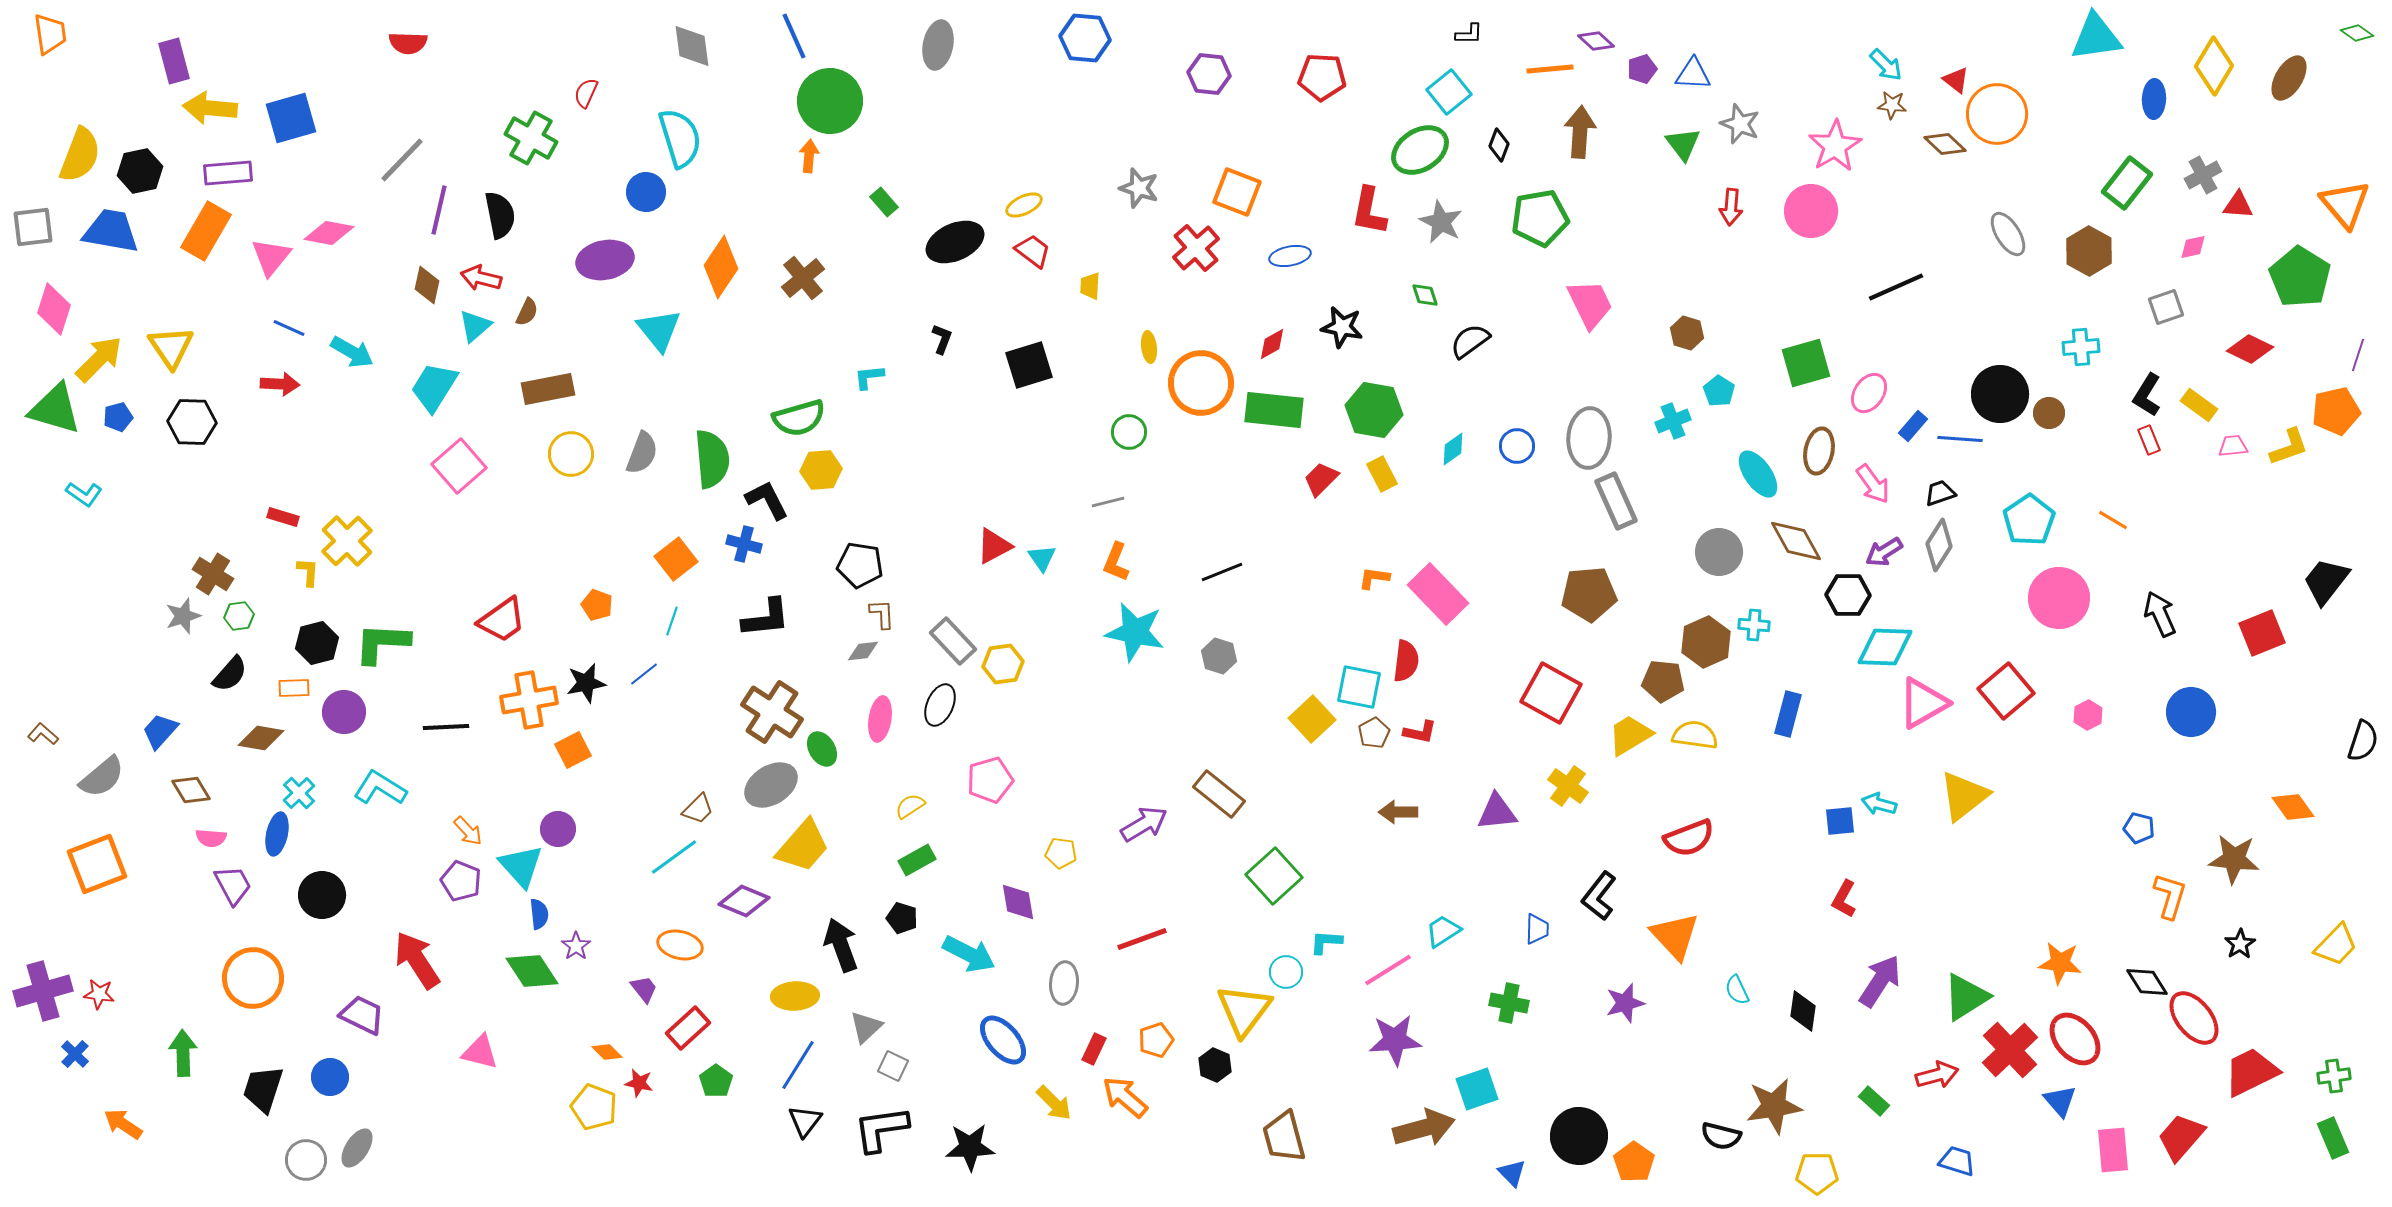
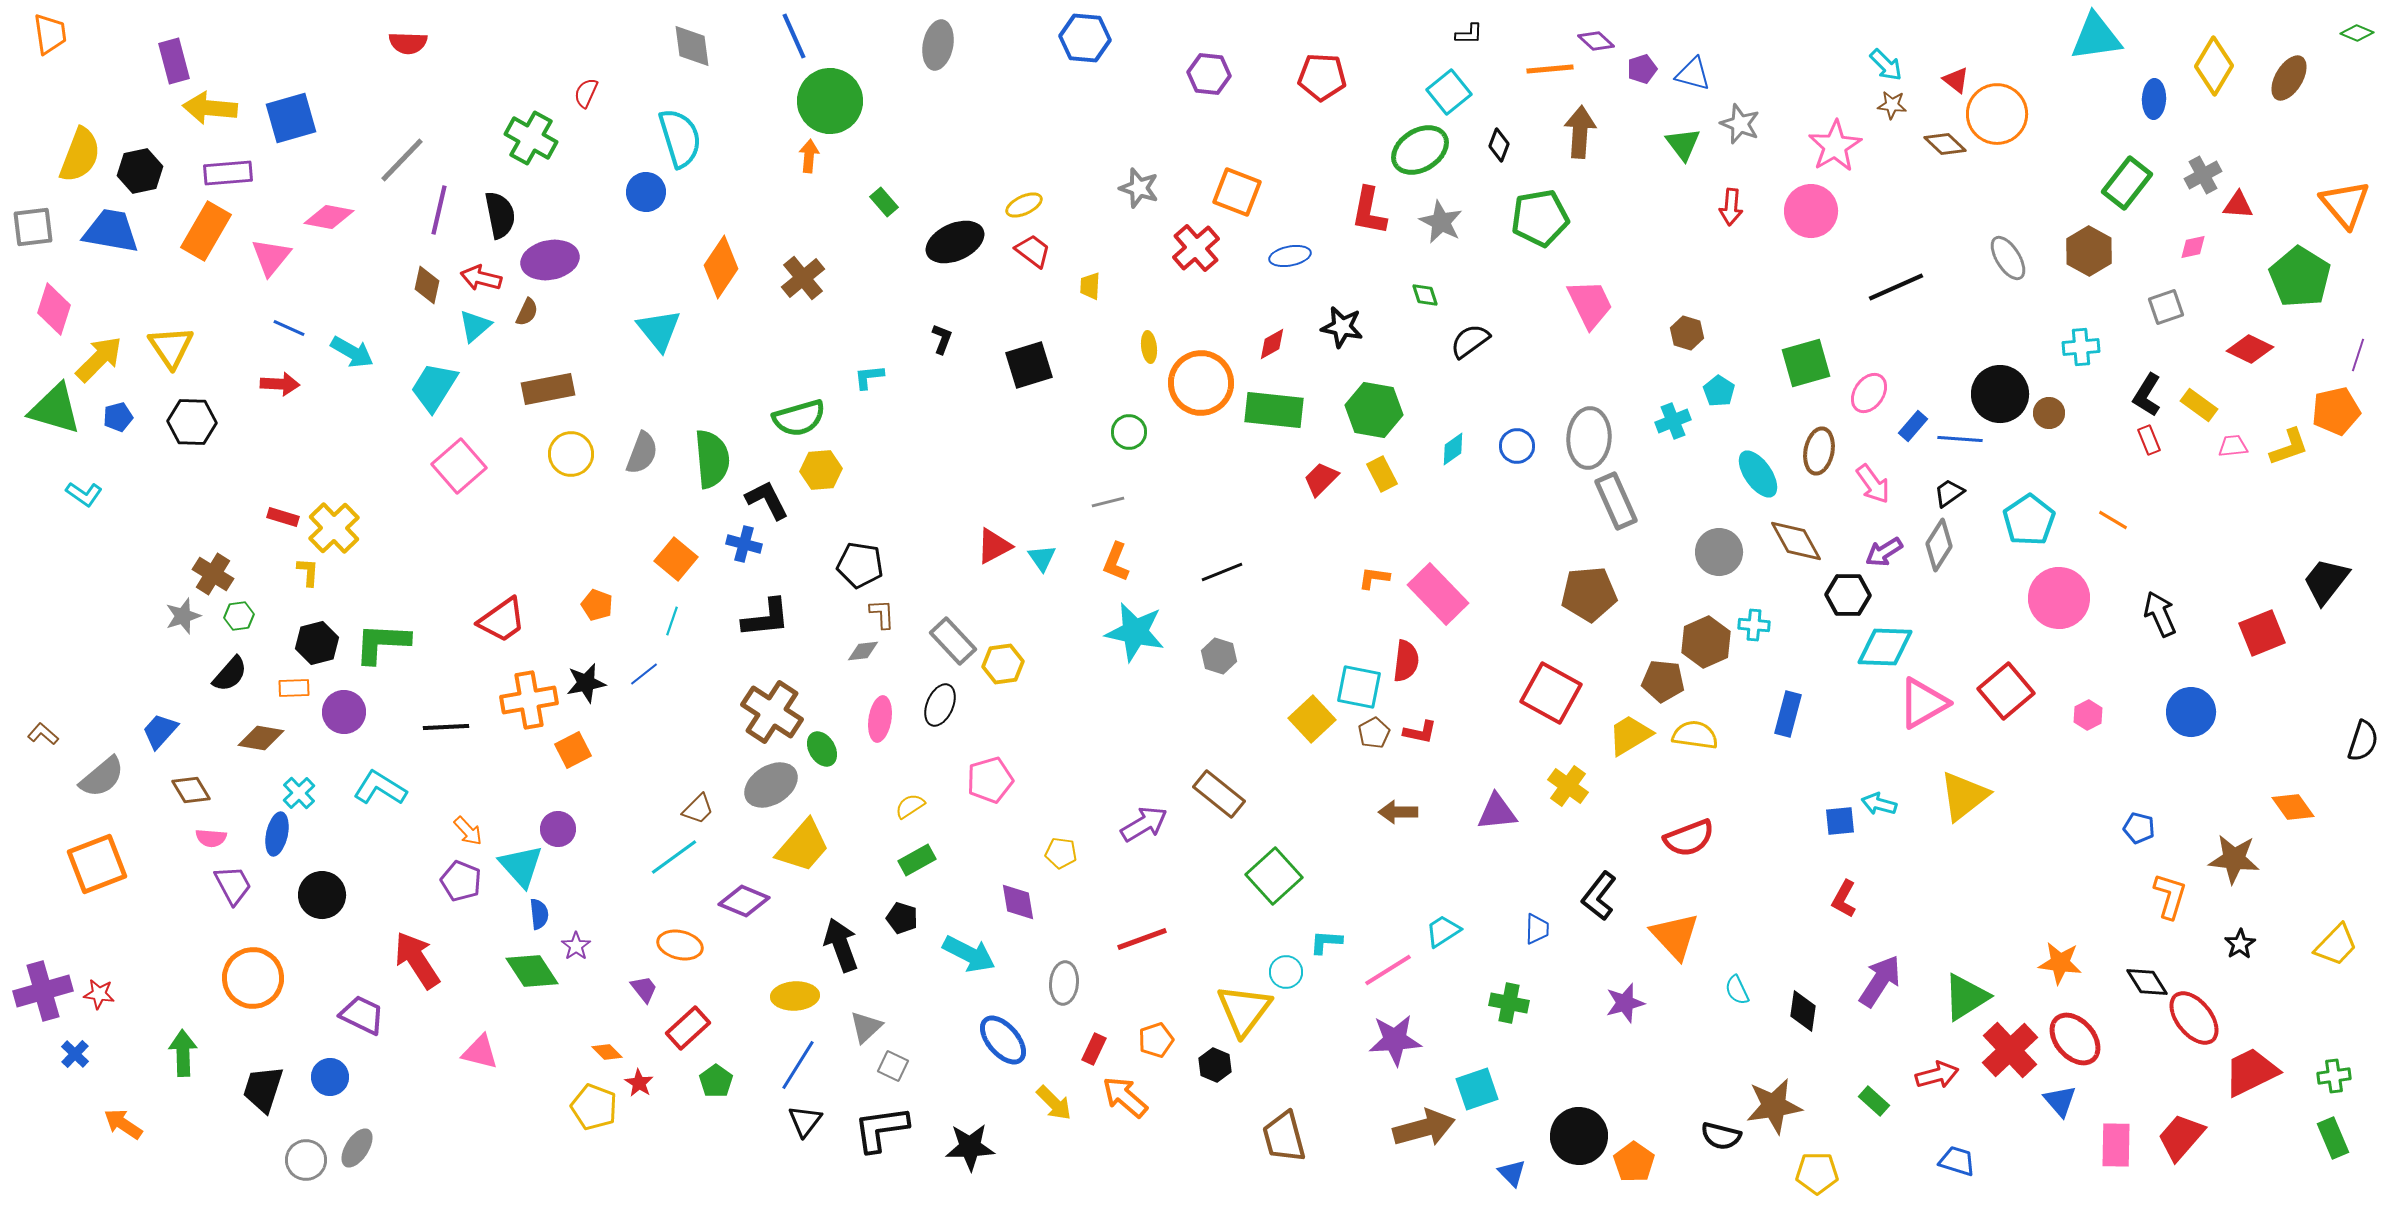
green diamond at (2357, 33): rotated 12 degrees counterclockwise
blue triangle at (1693, 74): rotated 12 degrees clockwise
pink diamond at (329, 233): moved 16 px up
gray ellipse at (2008, 234): moved 24 px down
purple ellipse at (605, 260): moved 55 px left
black trapezoid at (1940, 493): moved 9 px right; rotated 16 degrees counterclockwise
yellow cross at (347, 541): moved 13 px left, 13 px up
orange square at (676, 559): rotated 12 degrees counterclockwise
red star at (639, 1083): rotated 20 degrees clockwise
pink rectangle at (2113, 1150): moved 3 px right, 5 px up; rotated 6 degrees clockwise
